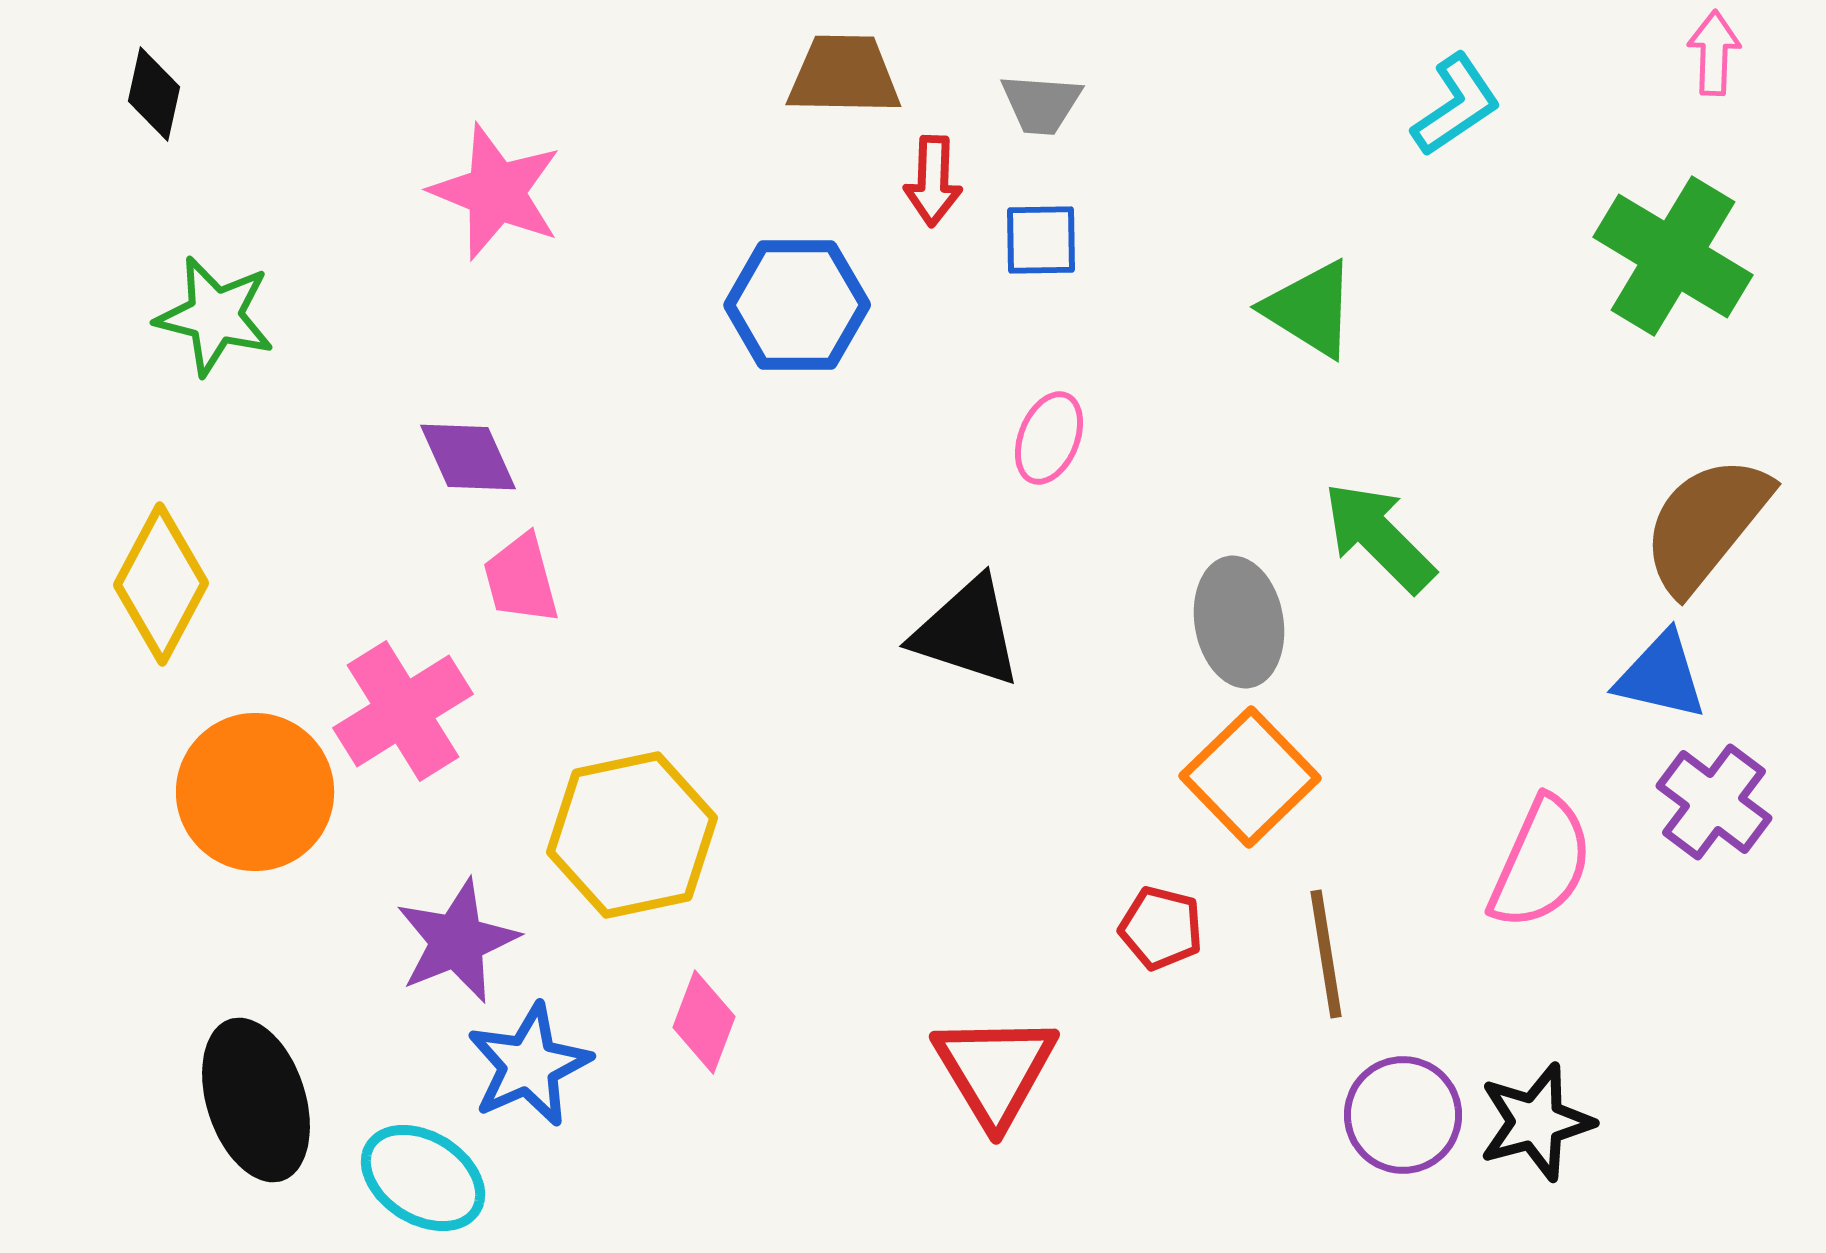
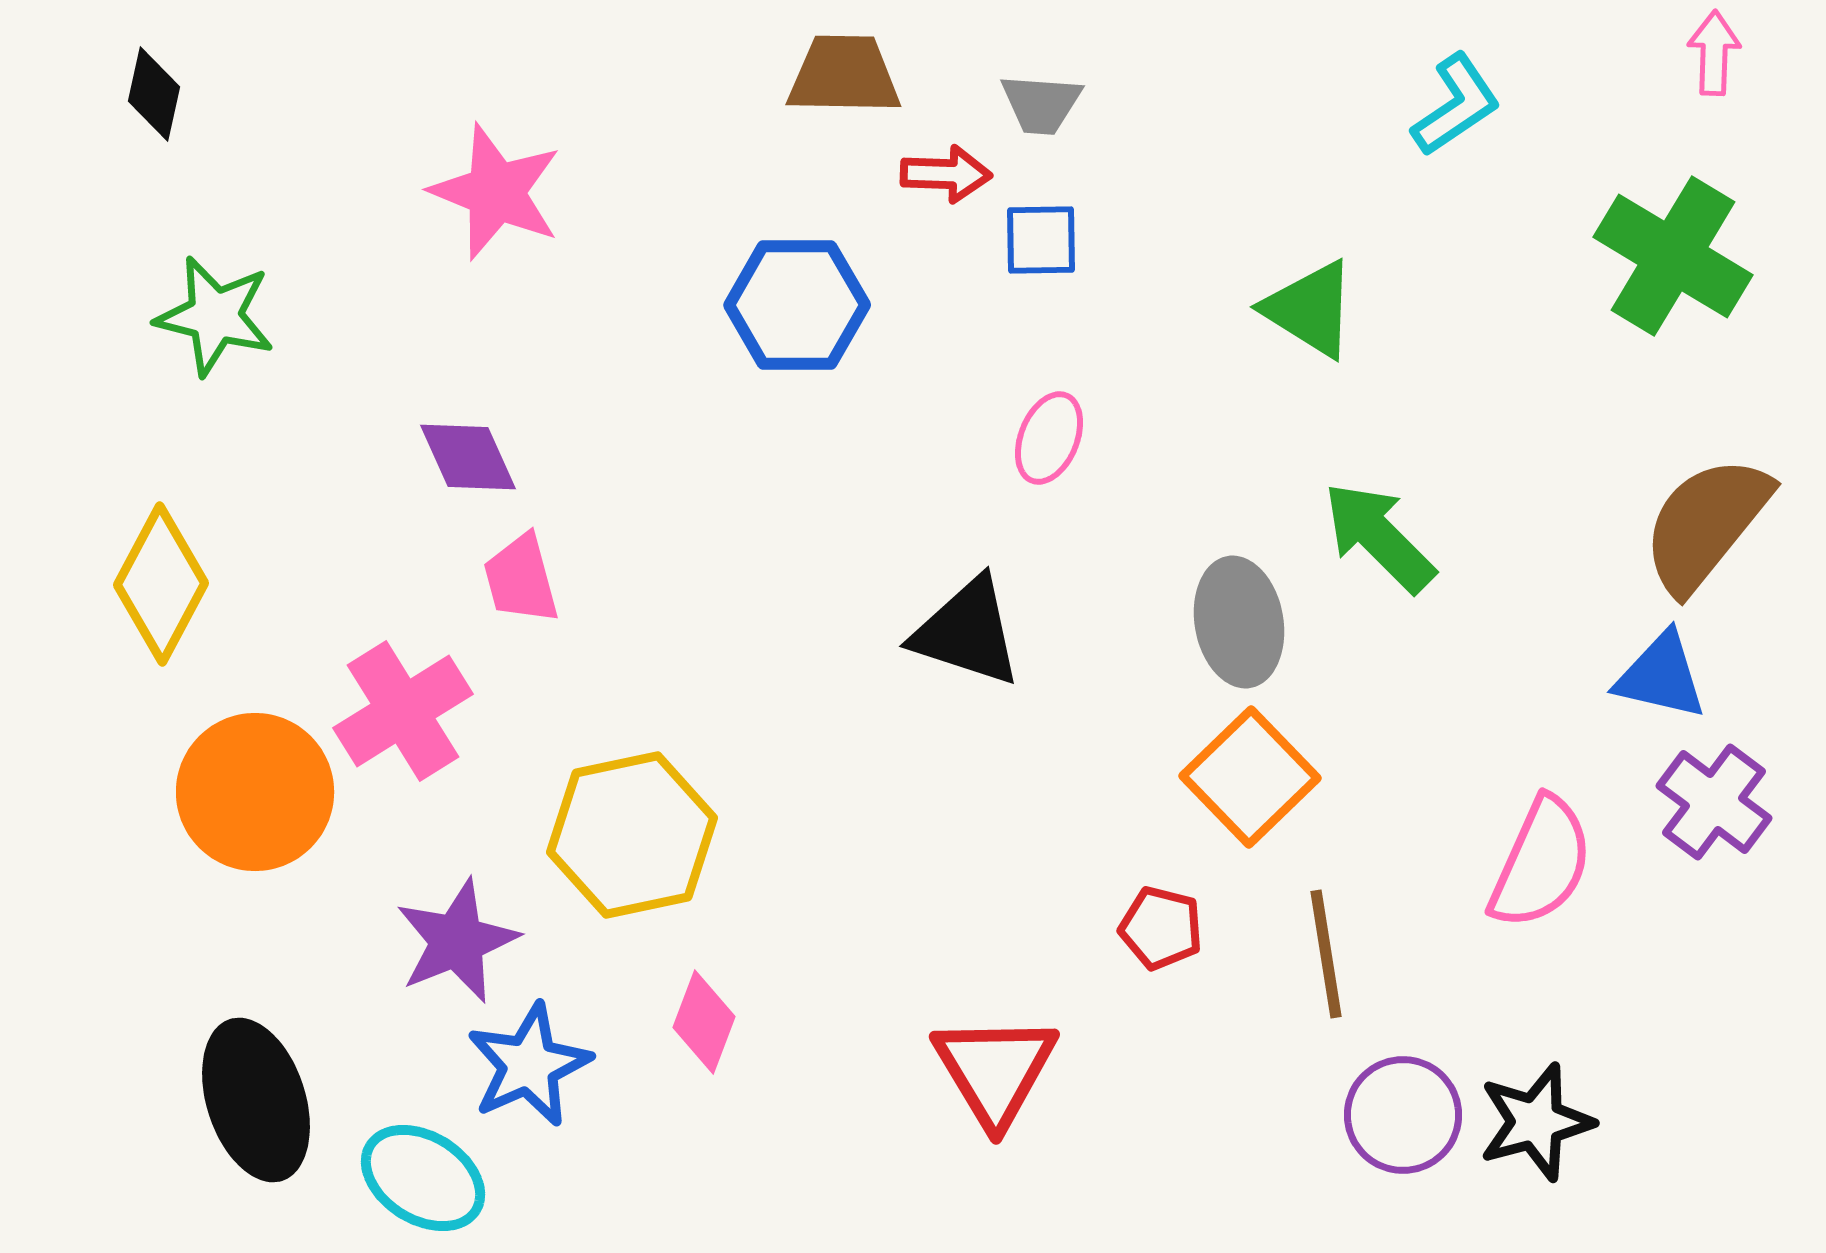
red arrow: moved 13 px right, 7 px up; rotated 90 degrees counterclockwise
